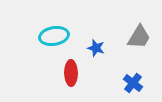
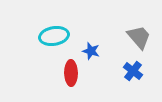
gray trapezoid: rotated 72 degrees counterclockwise
blue star: moved 5 px left, 3 px down
blue cross: moved 12 px up
